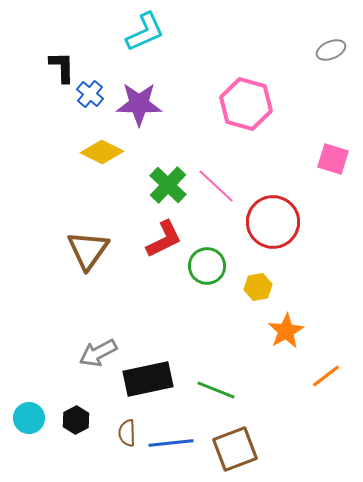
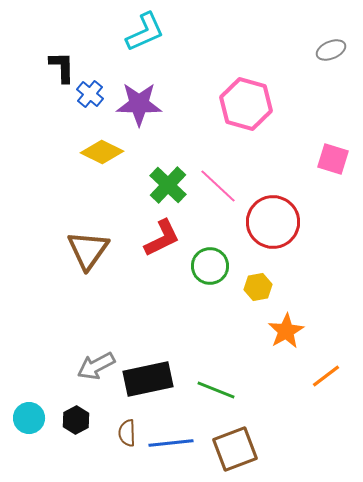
pink line: moved 2 px right
red L-shape: moved 2 px left, 1 px up
green circle: moved 3 px right
gray arrow: moved 2 px left, 13 px down
